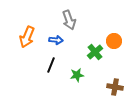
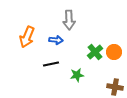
gray arrow: rotated 18 degrees clockwise
orange circle: moved 11 px down
black line: moved 1 px up; rotated 56 degrees clockwise
